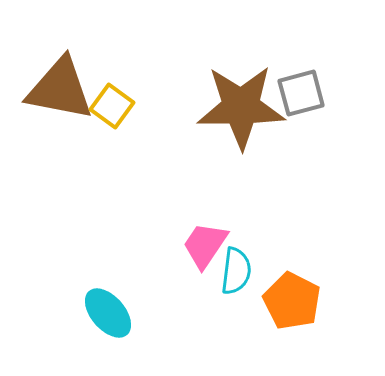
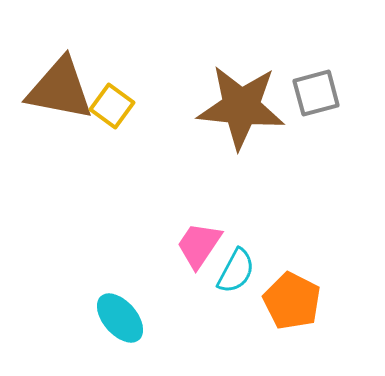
gray square: moved 15 px right
brown star: rotated 6 degrees clockwise
pink trapezoid: moved 6 px left
cyan semicircle: rotated 21 degrees clockwise
cyan ellipse: moved 12 px right, 5 px down
